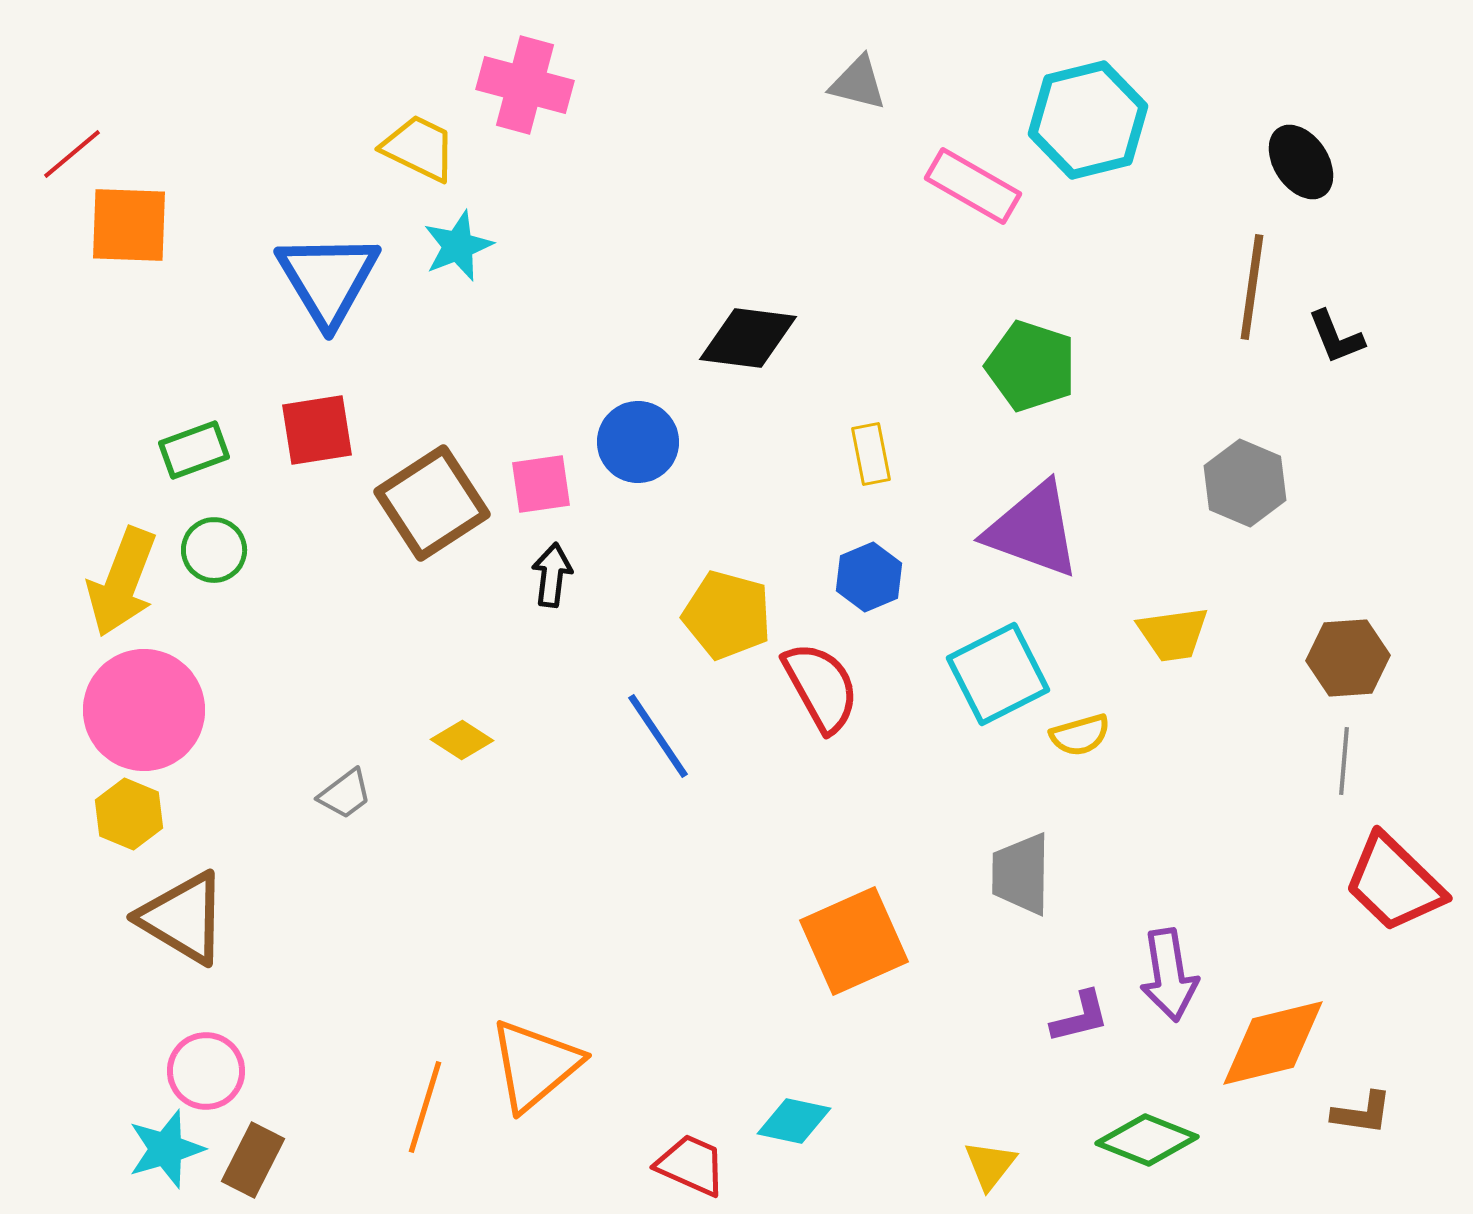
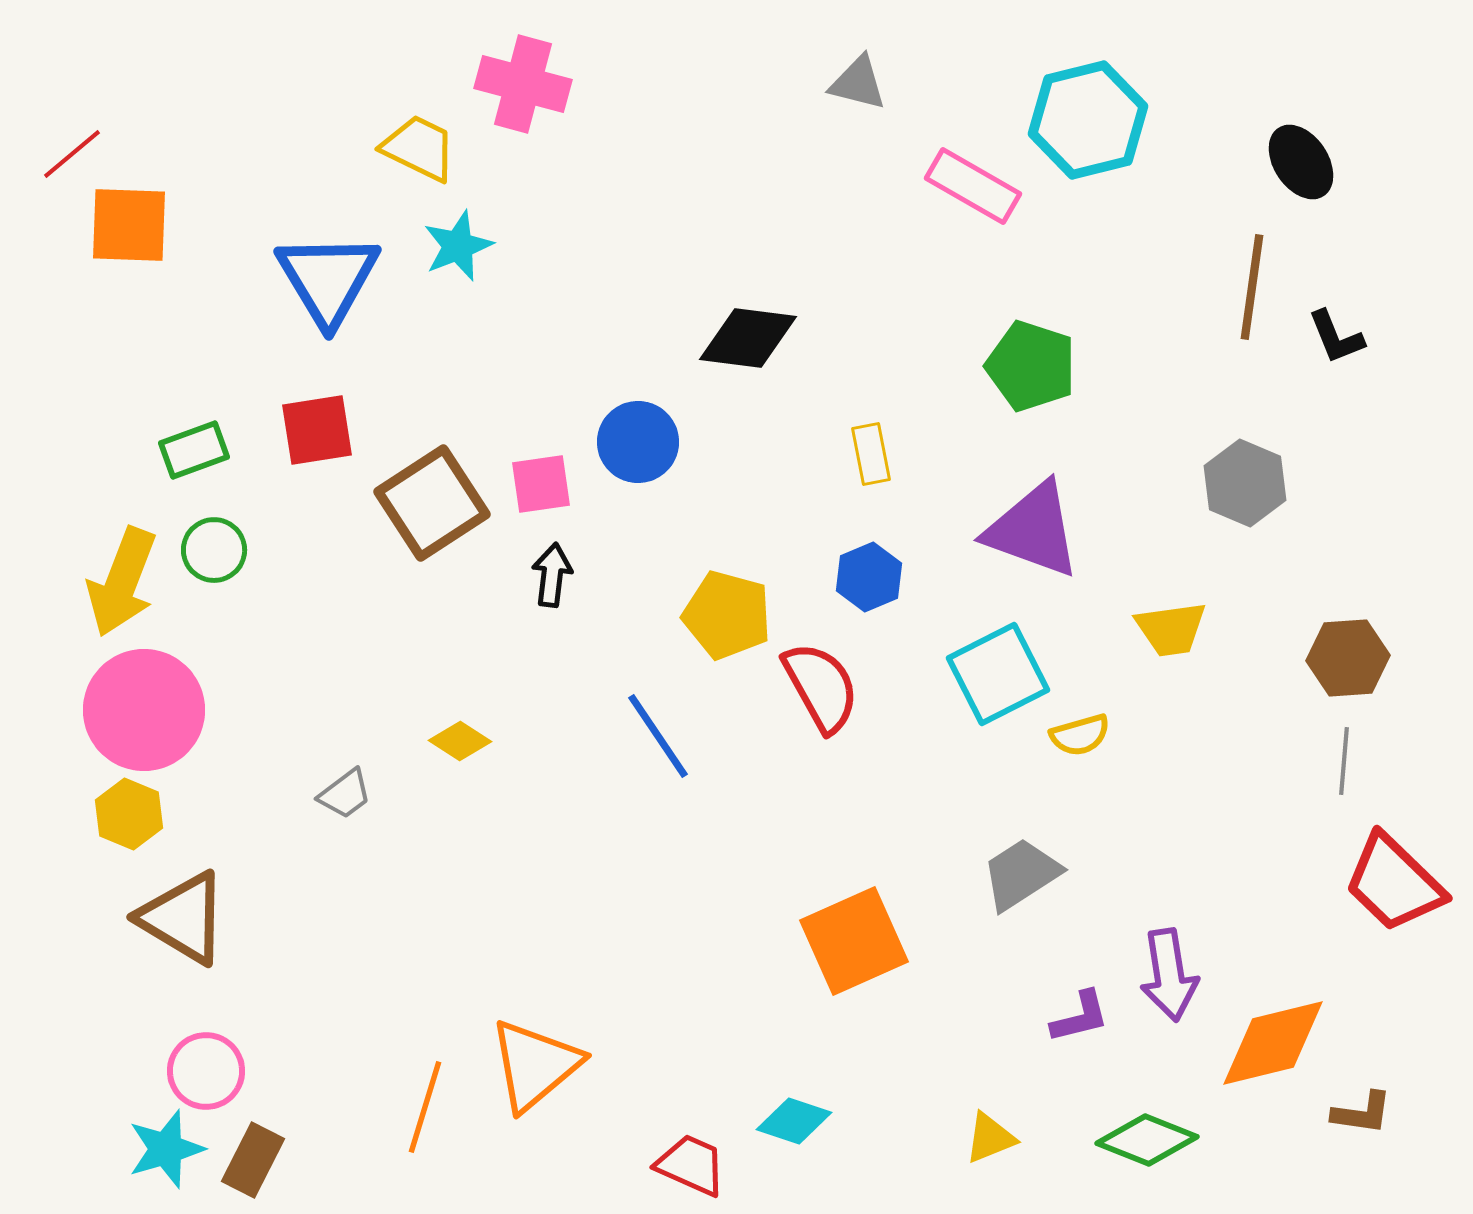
pink cross at (525, 85): moved 2 px left, 1 px up
yellow trapezoid at (1173, 634): moved 2 px left, 5 px up
yellow diamond at (462, 740): moved 2 px left, 1 px down
gray trapezoid at (1021, 874): rotated 56 degrees clockwise
cyan diamond at (794, 1121): rotated 6 degrees clockwise
yellow triangle at (990, 1165): moved 27 px up; rotated 30 degrees clockwise
